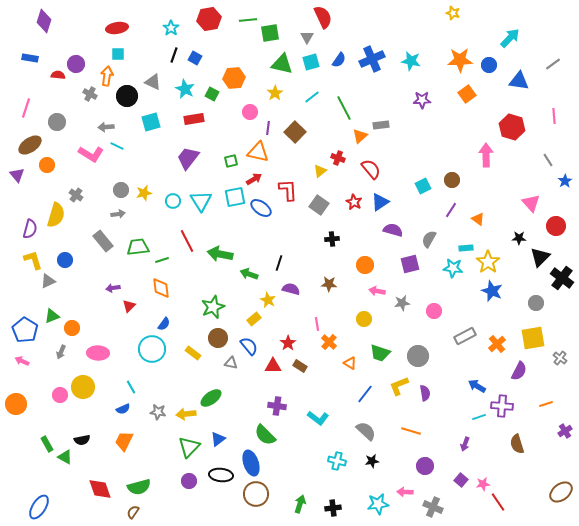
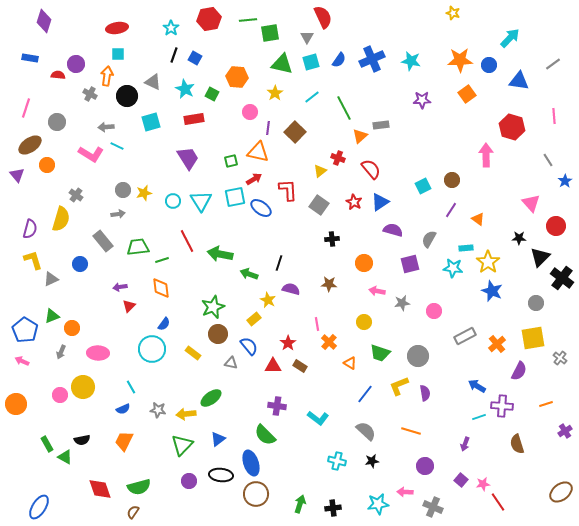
orange hexagon at (234, 78): moved 3 px right, 1 px up; rotated 10 degrees clockwise
purple trapezoid at (188, 158): rotated 110 degrees clockwise
gray circle at (121, 190): moved 2 px right
yellow semicircle at (56, 215): moved 5 px right, 4 px down
blue circle at (65, 260): moved 15 px right, 4 px down
orange circle at (365, 265): moved 1 px left, 2 px up
gray triangle at (48, 281): moved 3 px right, 2 px up
purple arrow at (113, 288): moved 7 px right, 1 px up
yellow circle at (364, 319): moved 3 px down
brown circle at (218, 338): moved 4 px up
gray star at (158, 412): moved 2 px up
green triangle at (189, 447): moved 7 px left, 2 px up
